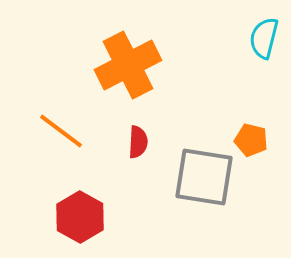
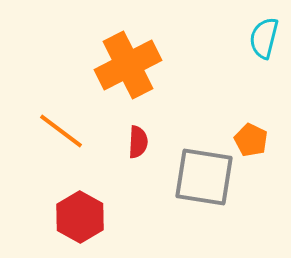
orange pentagon: rotated 12 degrees clockwise
